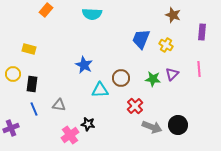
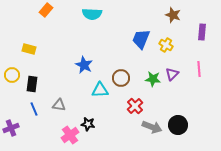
yellow circle: moved 1 px left, 1 px down
